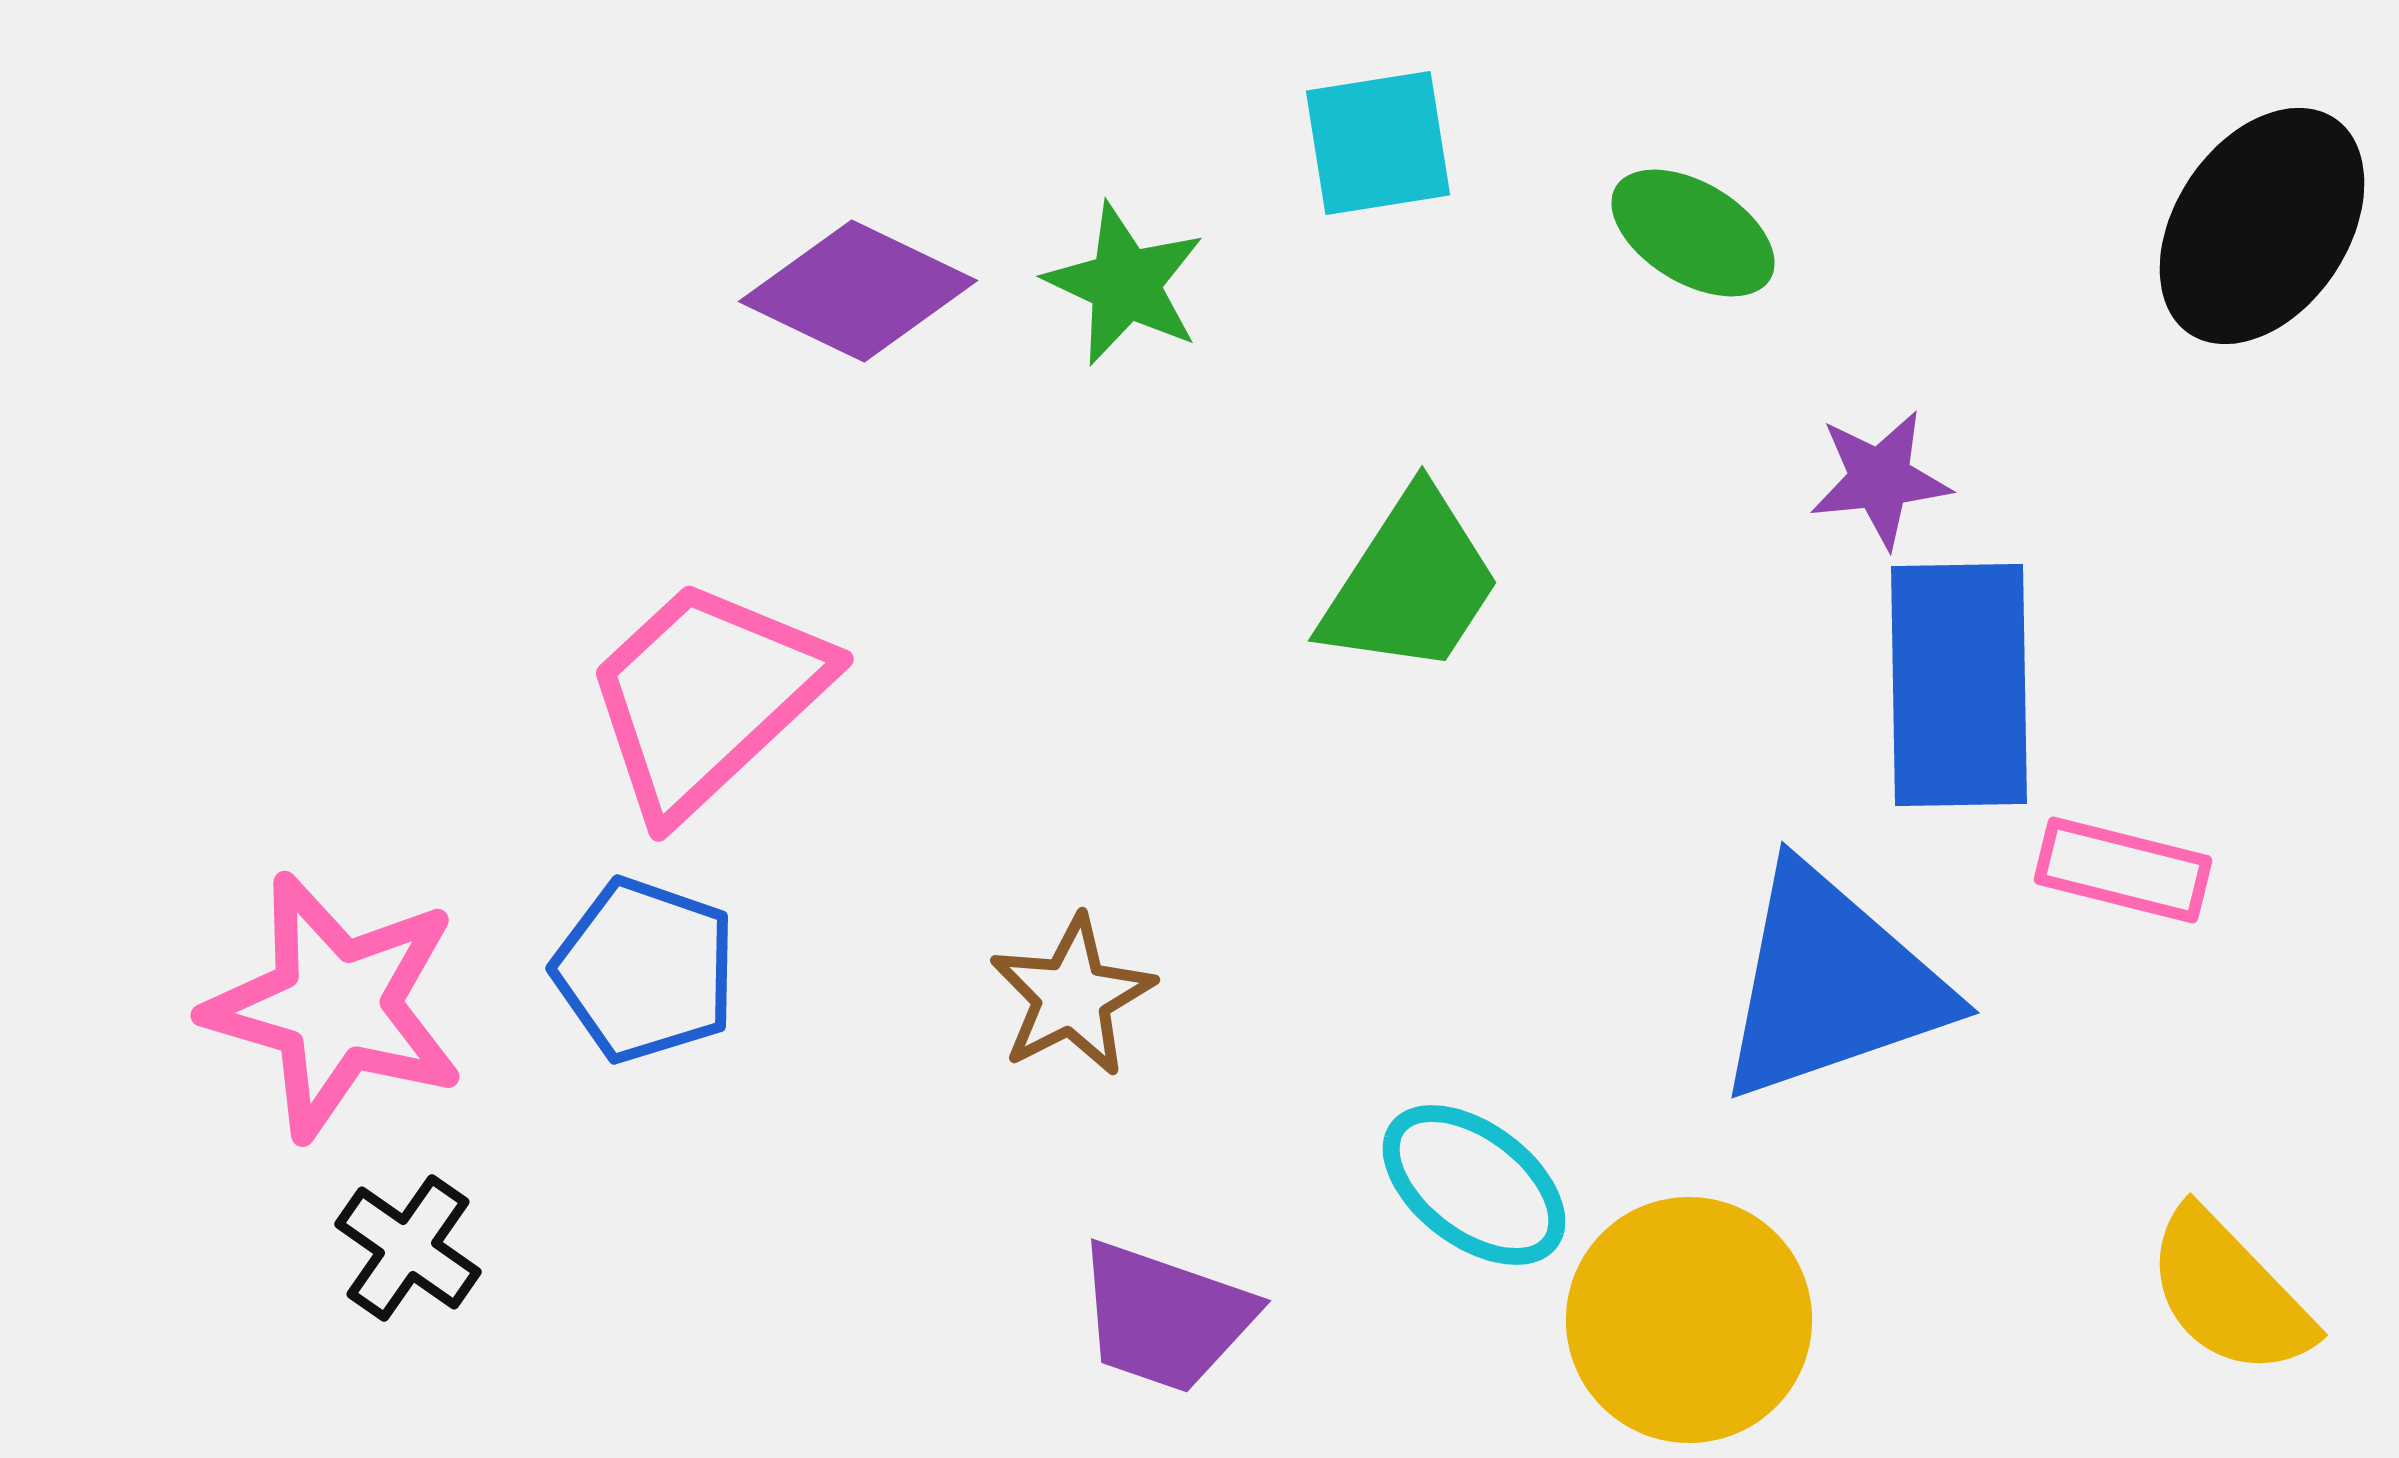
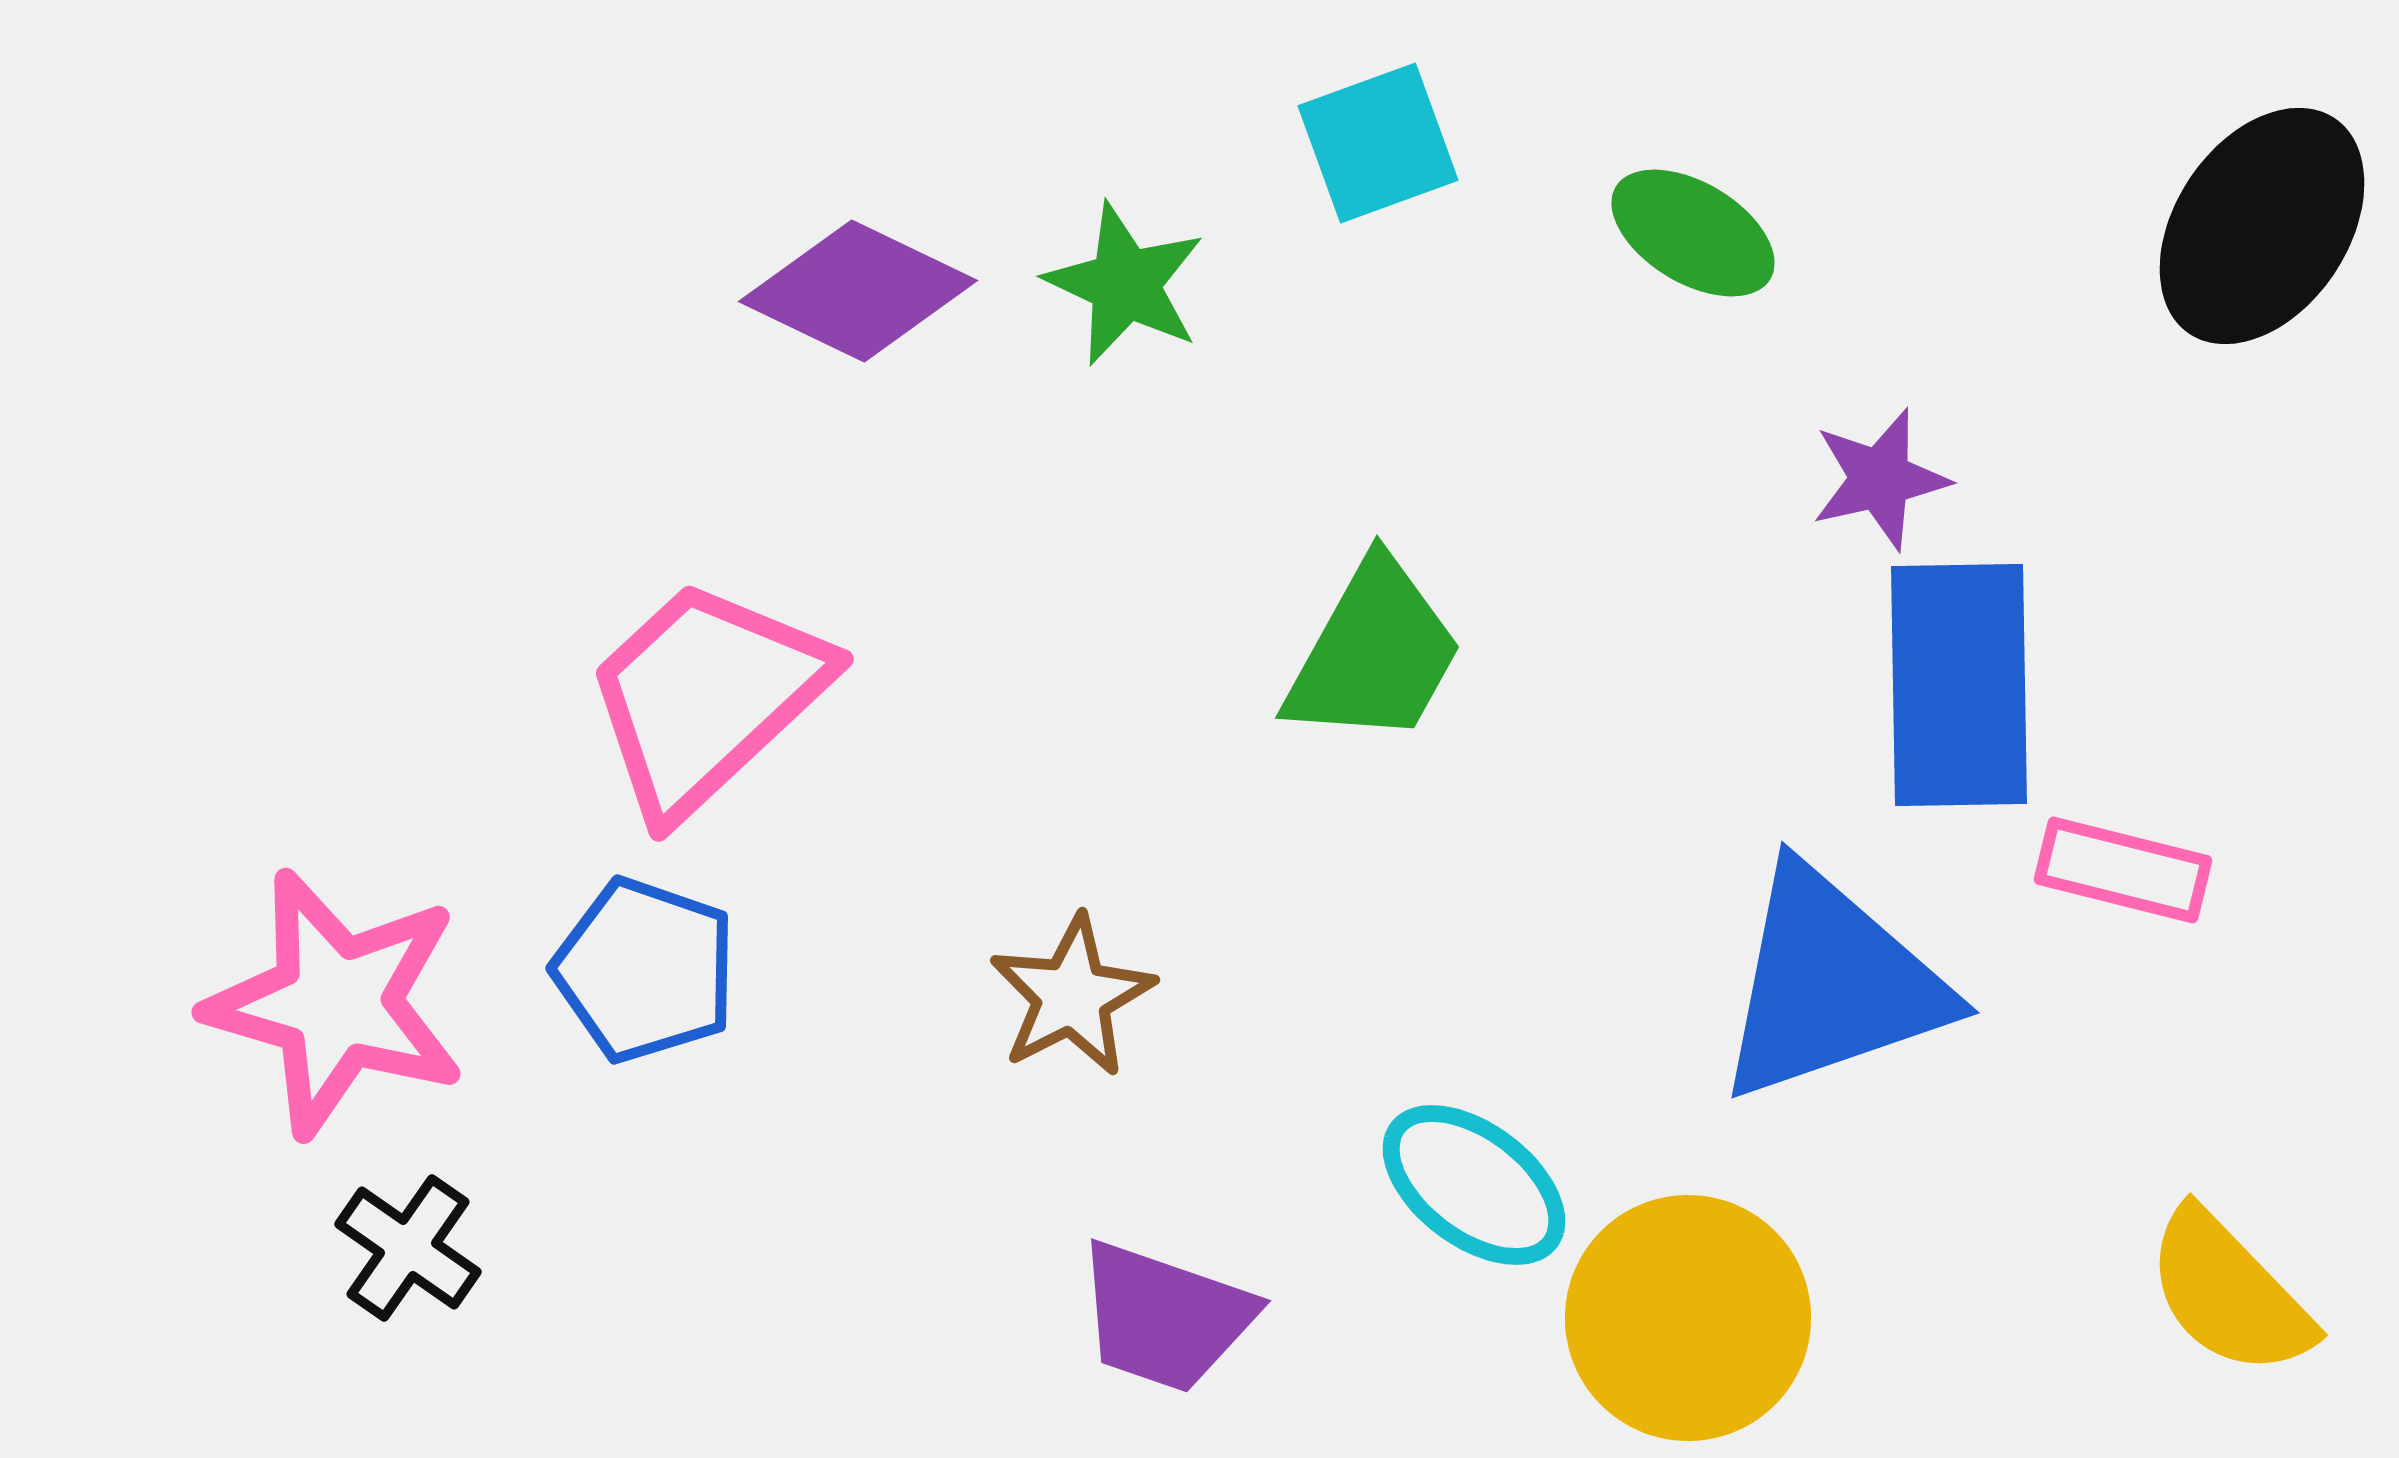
cyan square: rotated 11 degrees counterclockwise
purple star: rotated 7 degrees counterclockwise
green trapezoid: moved 37 px left, 70 px down; rotated 4 degrees counterclockwise
pink star: moved 1 px right, 3 px up
yellow circle: moved 1 px left, 2 px up
